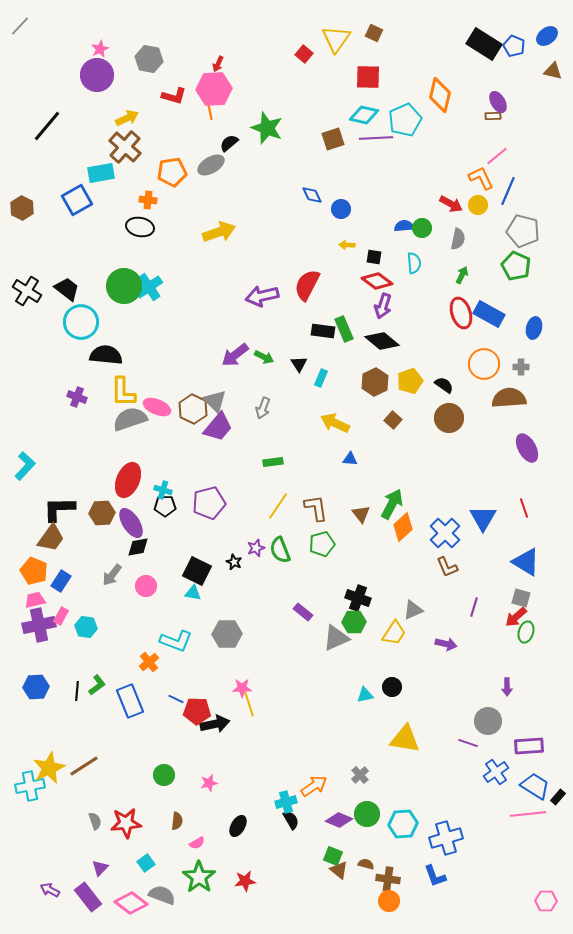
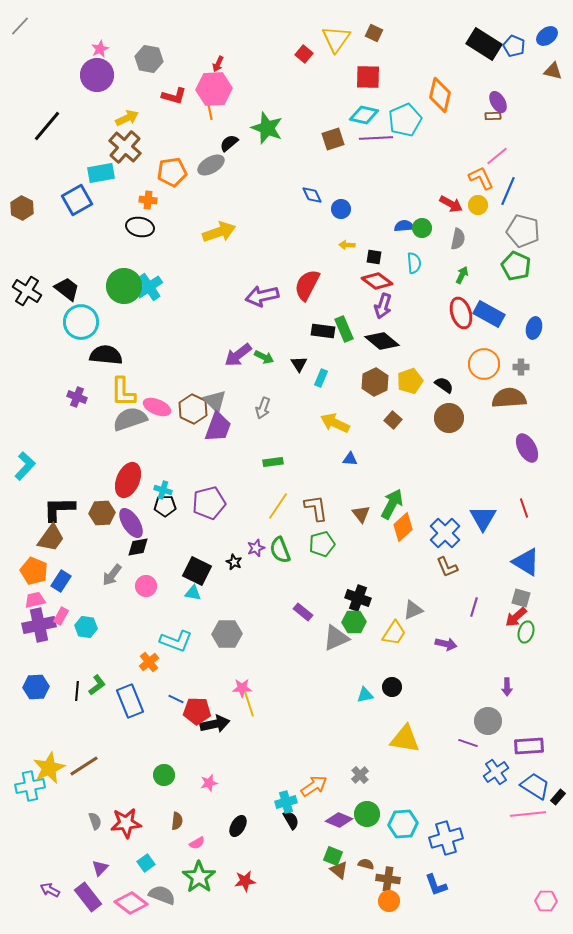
purple arrow at (235, 355): moved 3 px right
purple trapezoid at (218, 427): rotated 20 degrees counterclockwise
blue L-shape at (435, 876): moved 1 px right, 9 px down
